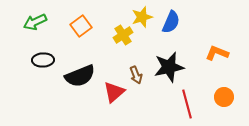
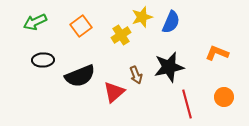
yellow cross: moved 2 px left
